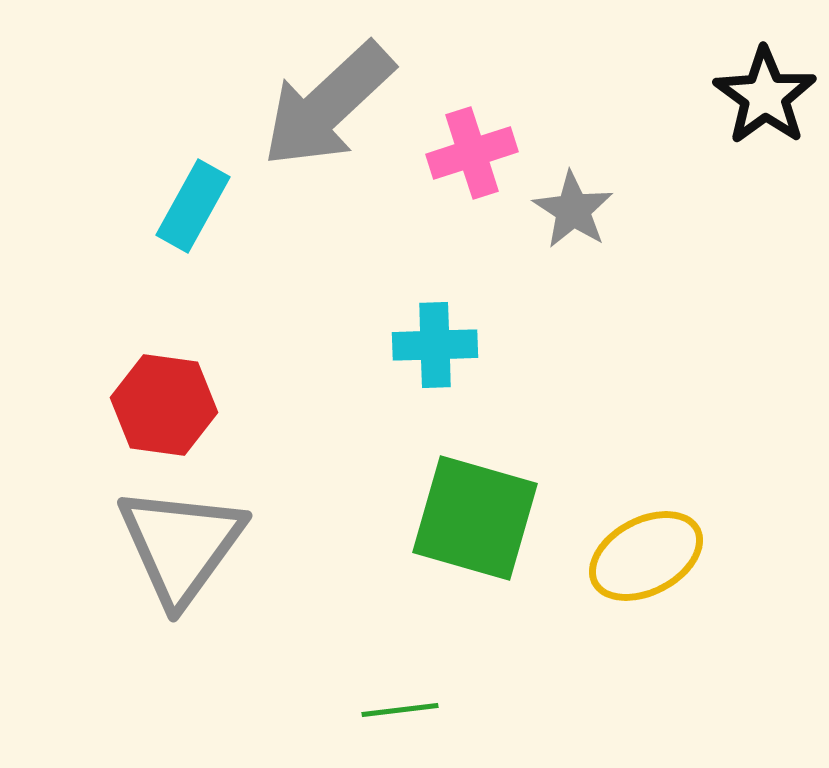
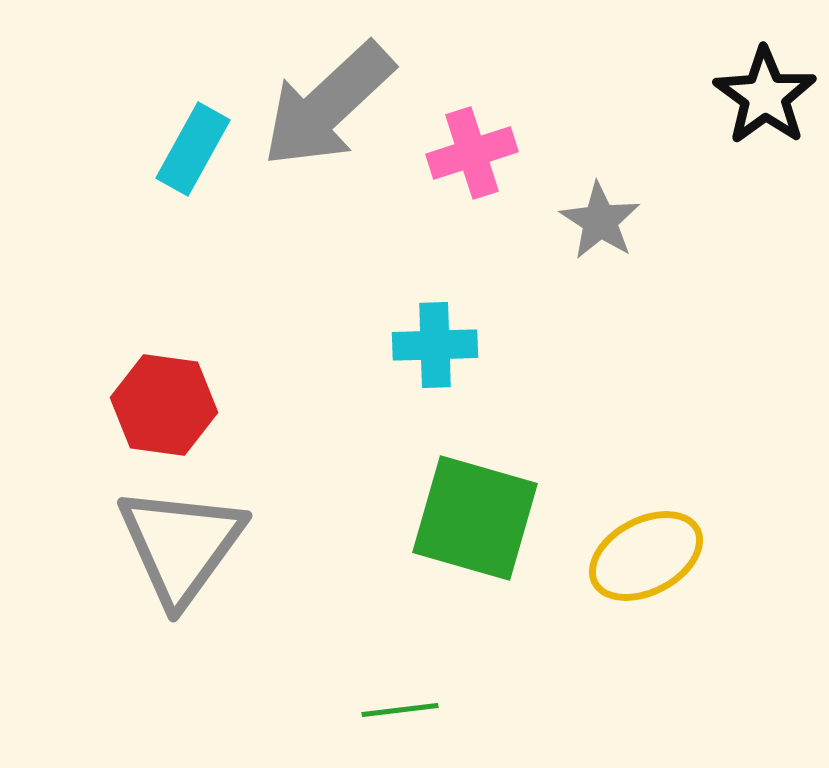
cyan rectangle: moved 57 px up
gray star: moved 27 px right, 11 px down
